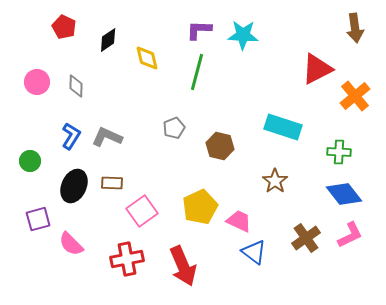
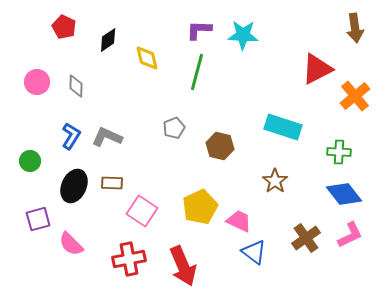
pink square: rotated 20 degrees counterclockwise
red cross: moved 2 px right
